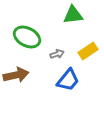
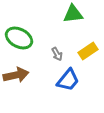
green triangle: moved 1 px up
green ellipse: moved 8 px left, 1 px down
gray arrow: rotated 80 degrees clockwise
